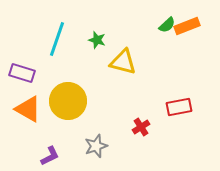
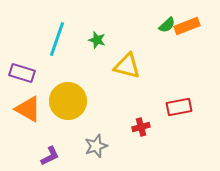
yellow triangle: moved 4 px right, 4 px down
red cross: rotated 18 degrees clockwise
